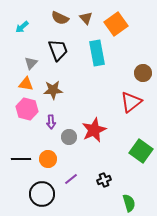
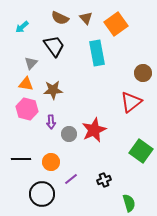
black trapezoid: moved 4 px left, 4 px up; rotated 15 degrees counterclockwise
gray circle: moved 3 px up
orange circle: moved 3 px right, 3 px down
